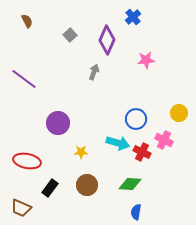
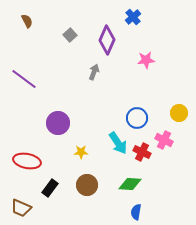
blue circle: moved 1 px right, 1 px up
cyan arrow: rotated 40 degrees clockwise
